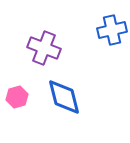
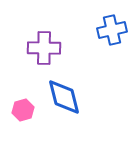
purple cross: rotated 20 degrees counterclockwise
pink hexagon: moved 6 px right, 13 px down
